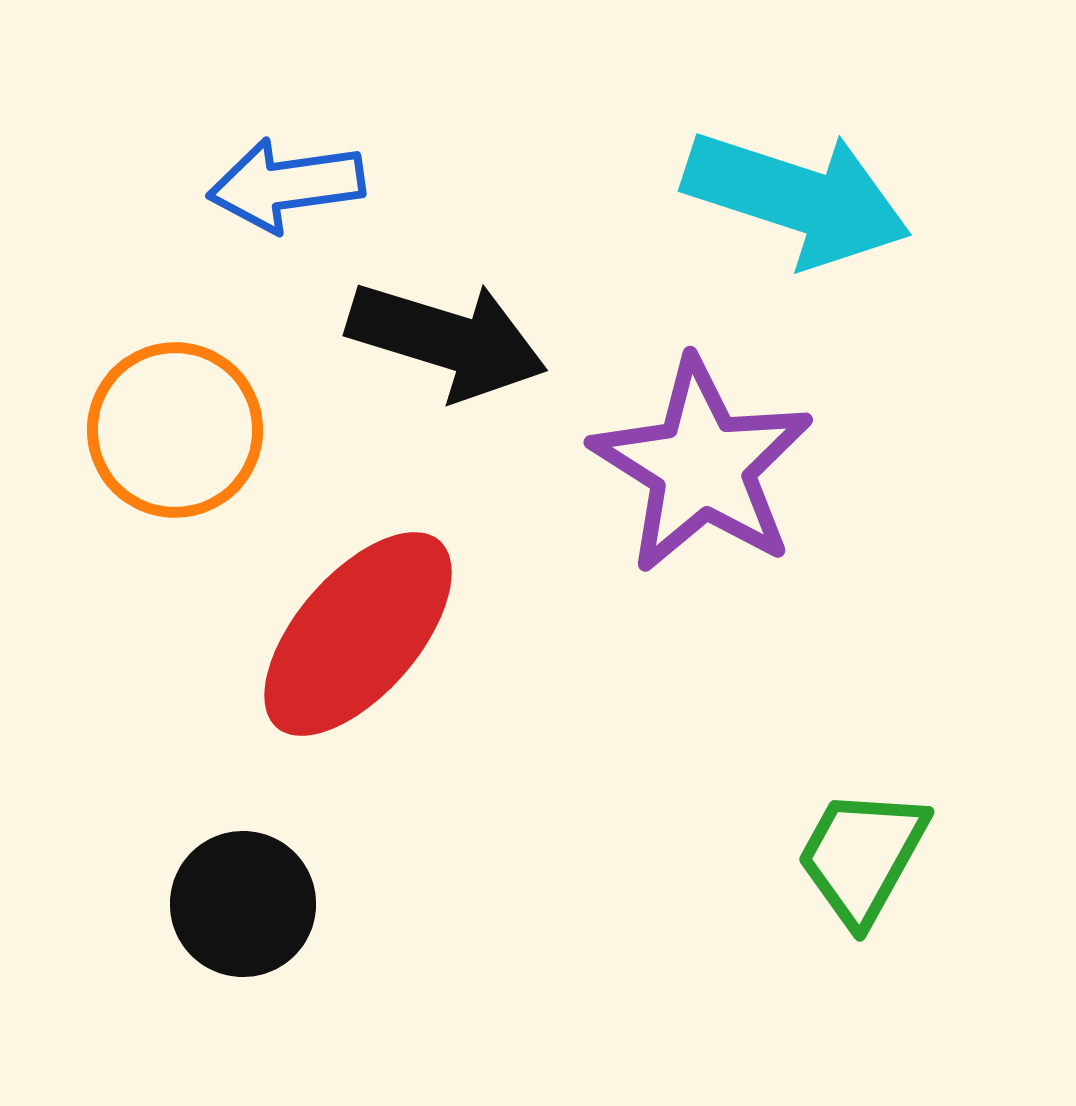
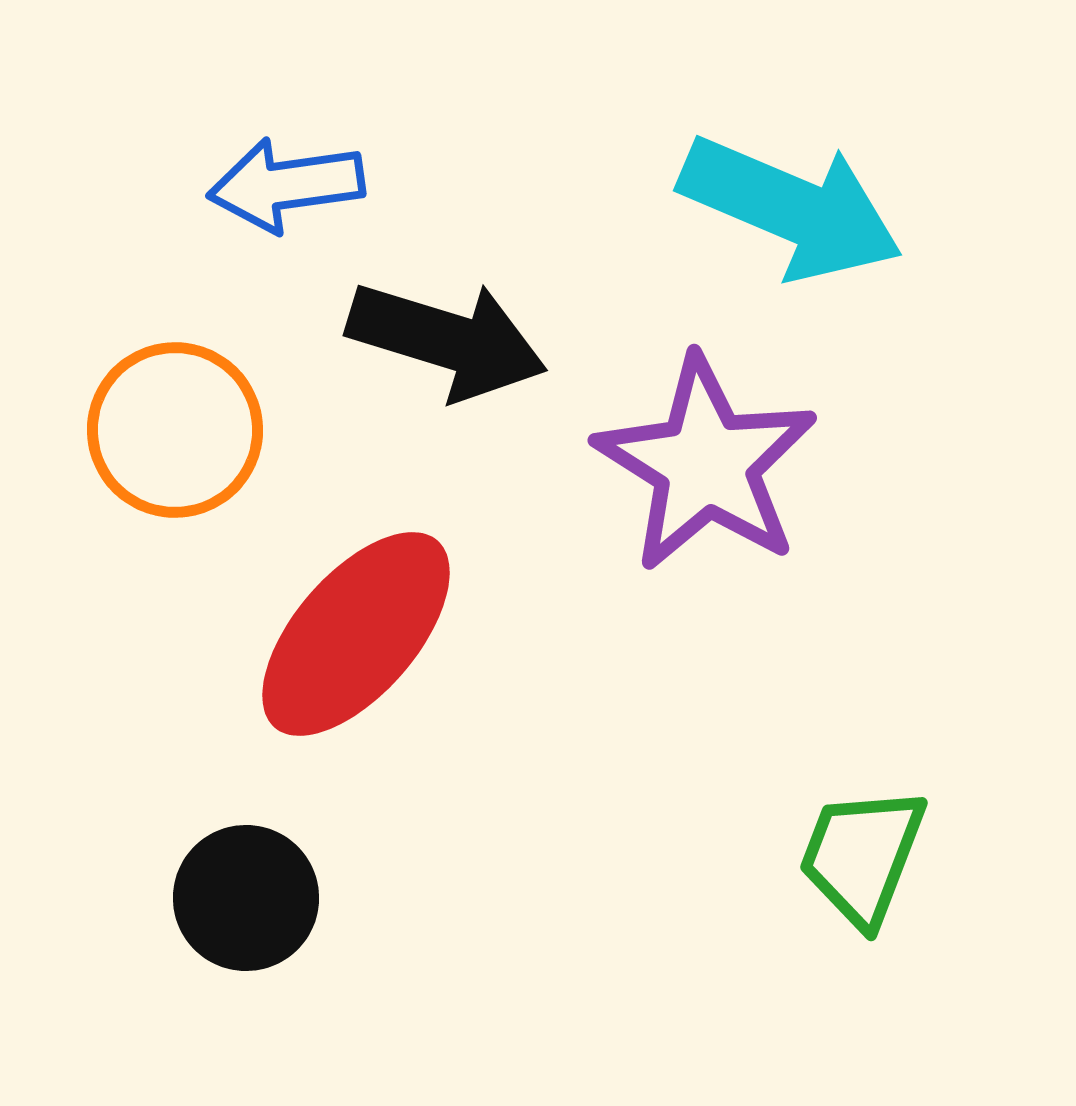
cyan arrow: moved 6 px left, 10 px down; rotated 5 degrees clockwise
purple star: moved 4 px right, 2 px up
red ellipse: moved 2 px left
green trapezoid: rotated 8 degrees counterclockwise
black circle: moved 3 px right, 6 px up
